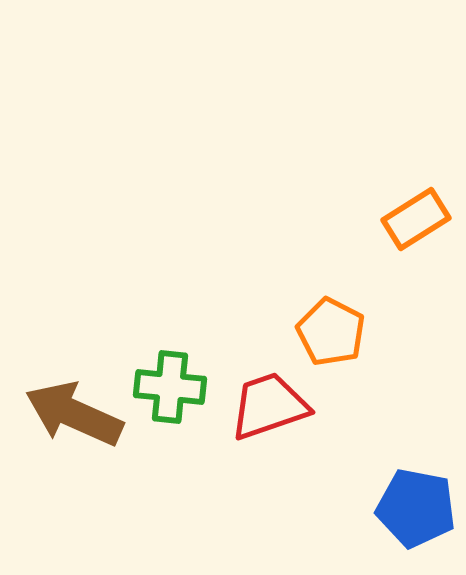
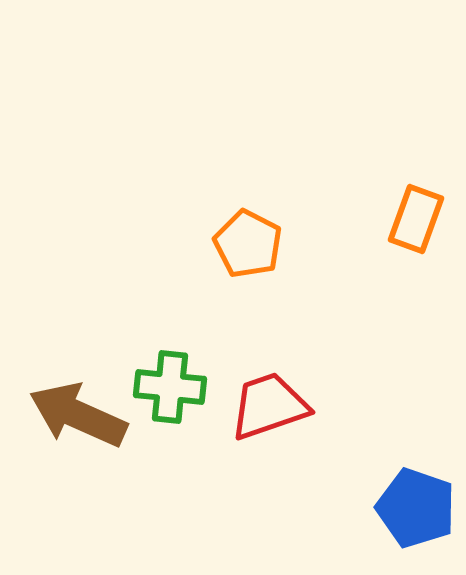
orange rectangle: rotated 38 degrees counterclockwise
orange pentagon: moved 83 px left, 88 px up
brown arrow: moved 4 px right, 1 px down
blue pentagon: rotated 8 degrees clockwise
